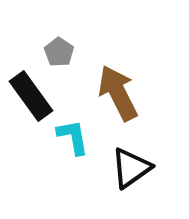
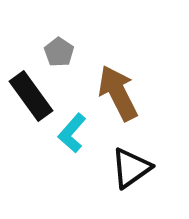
cyan L-shape: moved 1 px left, 4 px up; rotated 129 degrees counterclockwise
